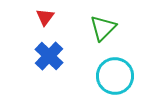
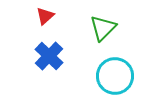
red triangle: moved 1 px up; rotated 12 degrees clockwise
